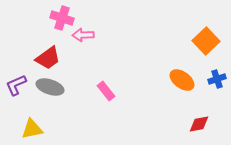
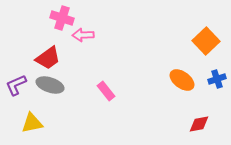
gray ellipse: moved 2 px up
yellow triangle: moved 6 px up
